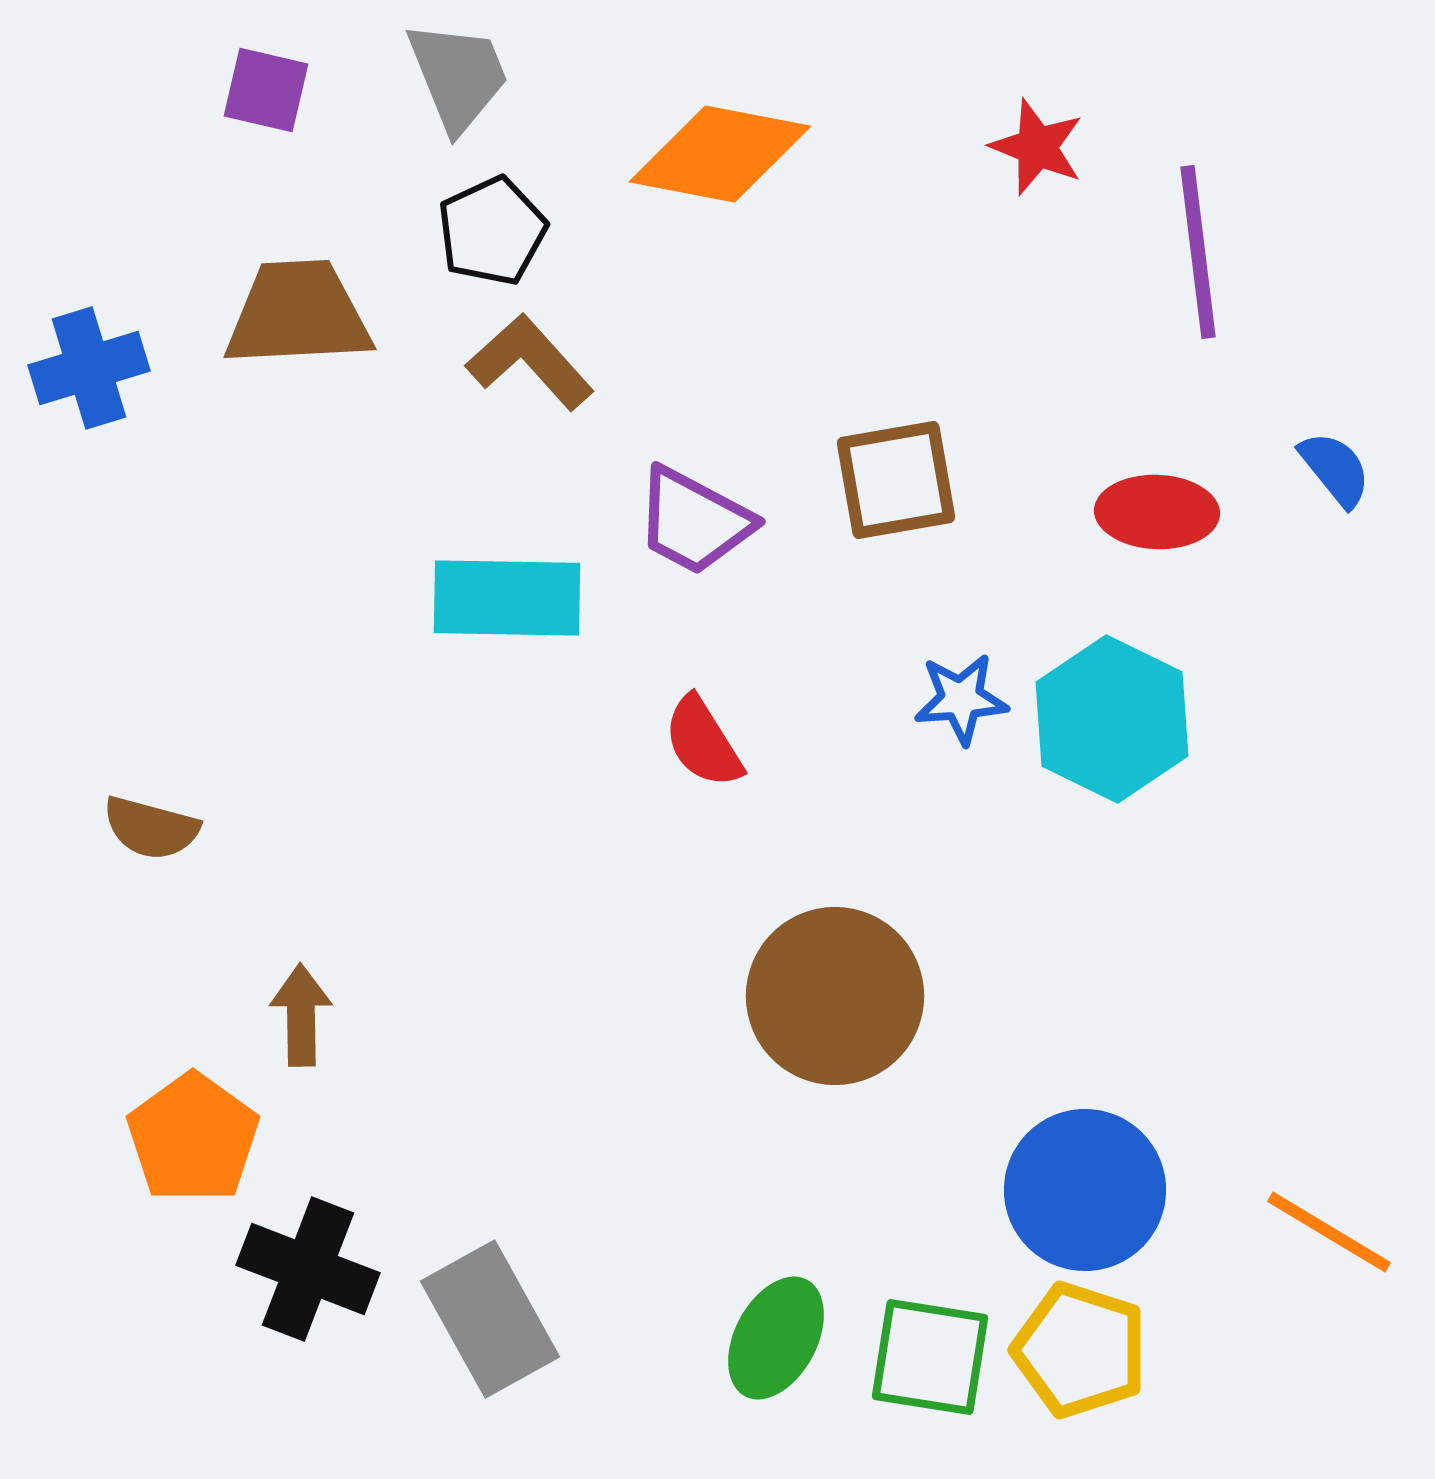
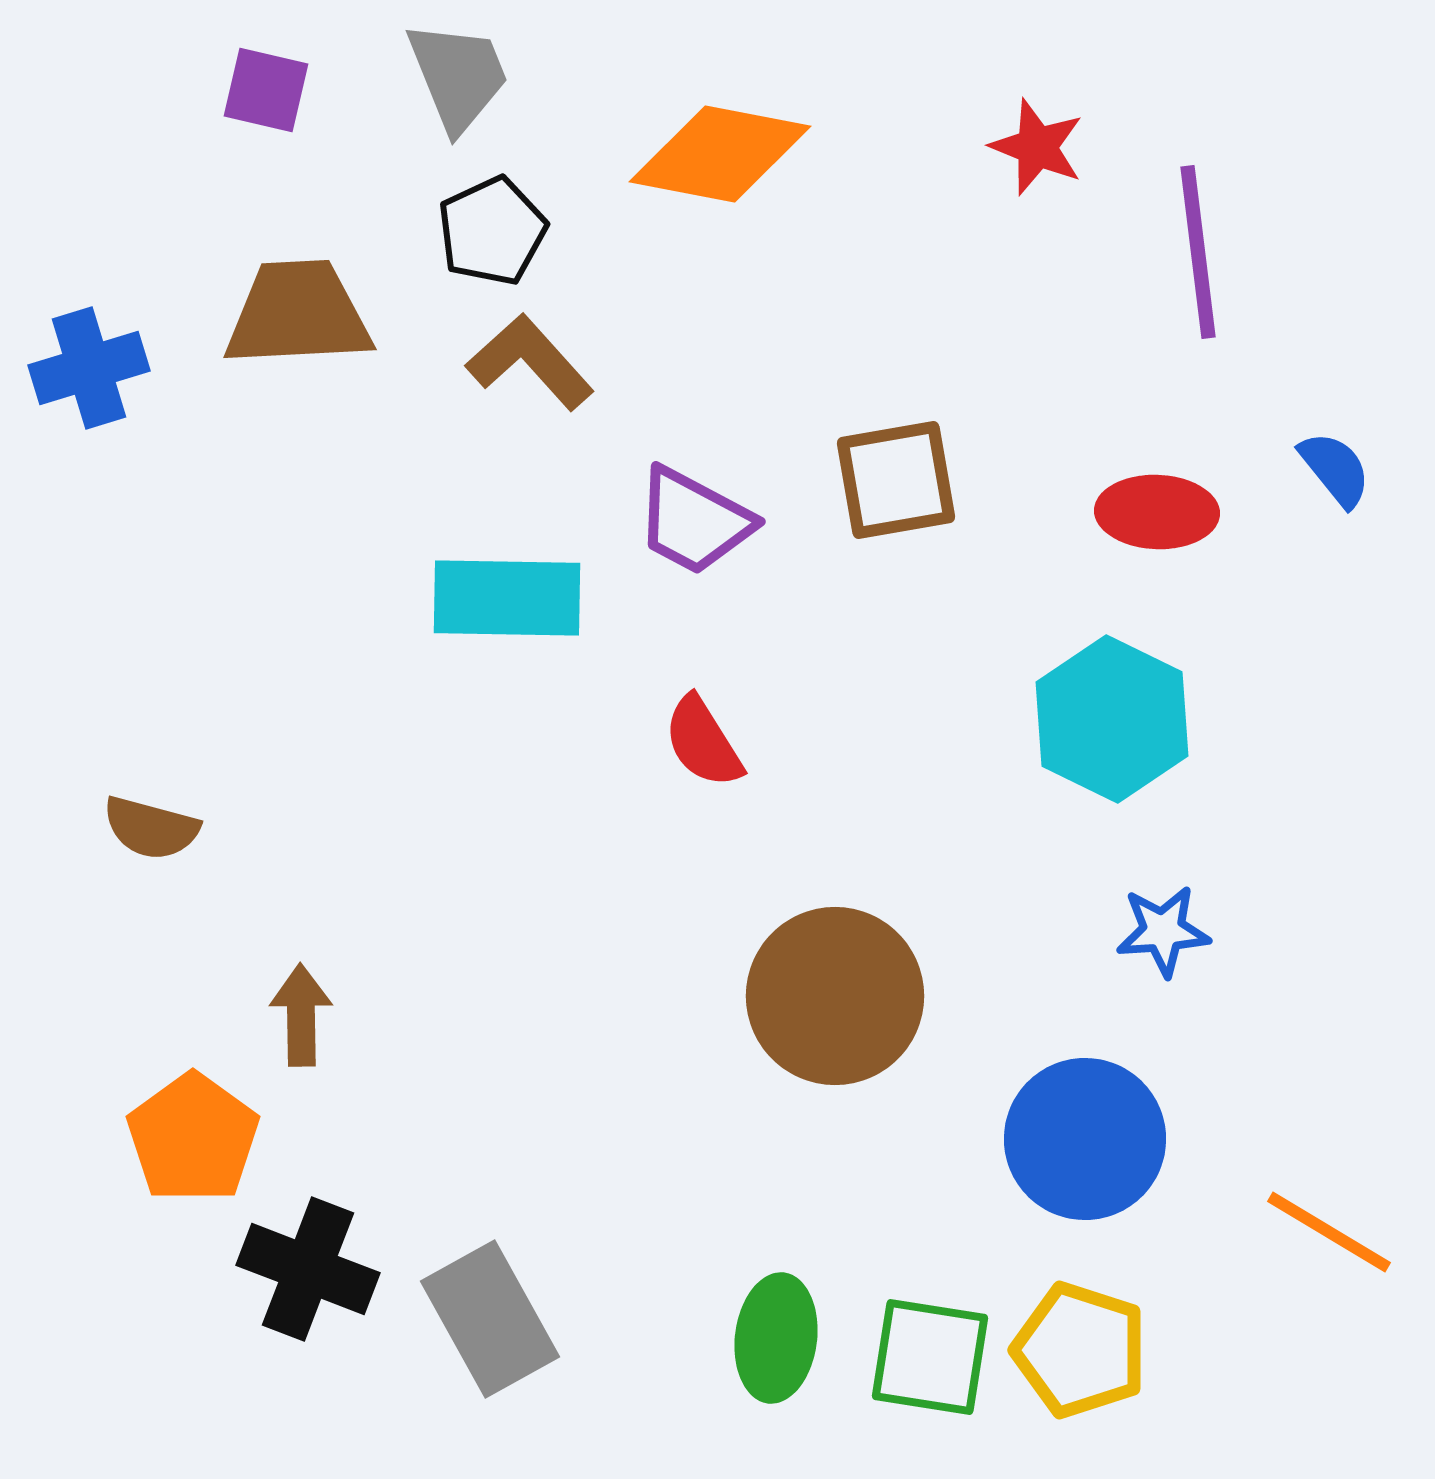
blue star: moved 202 px right, 232 px down
blue circle: moved 51 px up
green ellipse: rotated 21 degrees counterclockwise
